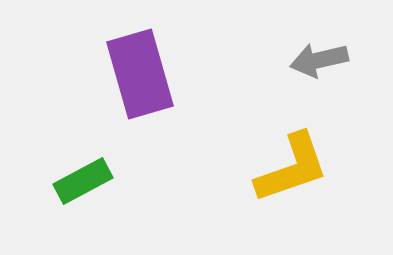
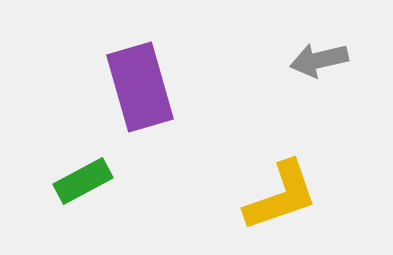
purple rectangle: moved 13 px down
yellow L-shape: moved 11 px left, 28 px down
